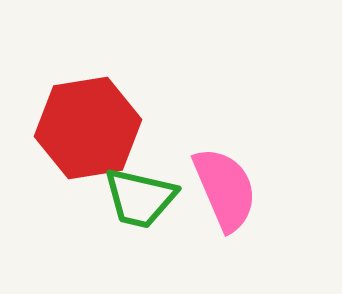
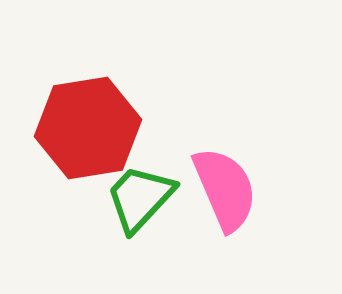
green trapezoid: rotated 120 degrees clockwise
